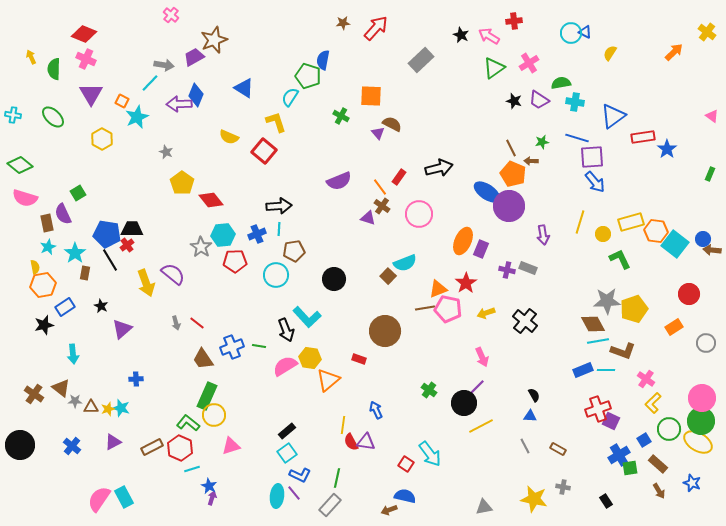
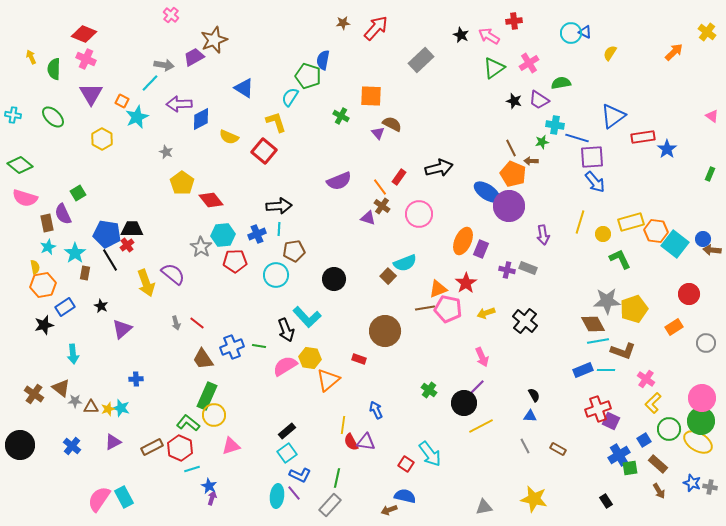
blue diamond at (196, 95): moved 5 px right, 24 px down; rotated 40 degrees clockwise
cyan cross at (575, 102): moved 20 px left, 23 px down
gray cross at (563, 487): moved 147 px right
